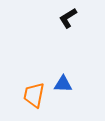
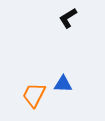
orange trapezoid: rotated 16 degrees clockwise
